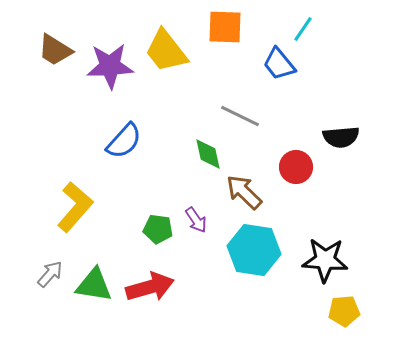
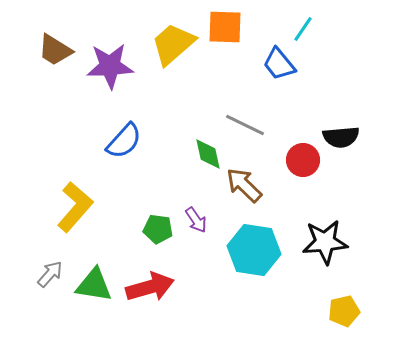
yellow trapezoid: moved 7 px right, 7 px up; rotated 87 degrees clockwise
gray line: moved 5 px right, 9 px down
red circle: moved 7 px right, 7 px up
brown arrow: moved 7 px up
black star: moved 18 px up; rotated 9 degrees counterclockwise
yellow pentagon: rotated 8 degrees counterclockwise
